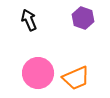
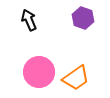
pink circle: moved 1 px right, 1 px up
orange trapezoid: rotated 12 degrees counterclockwise
